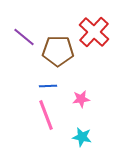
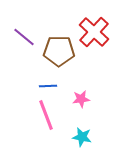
brown pentagon: moved 1 px right
